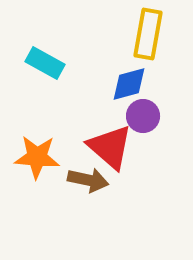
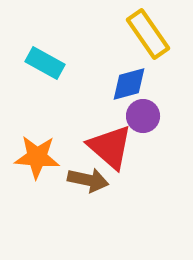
yellow rectangle: rotated 45 degrees counterclockwise
